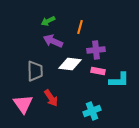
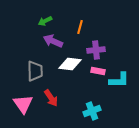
green arrow: moved 3 px left
